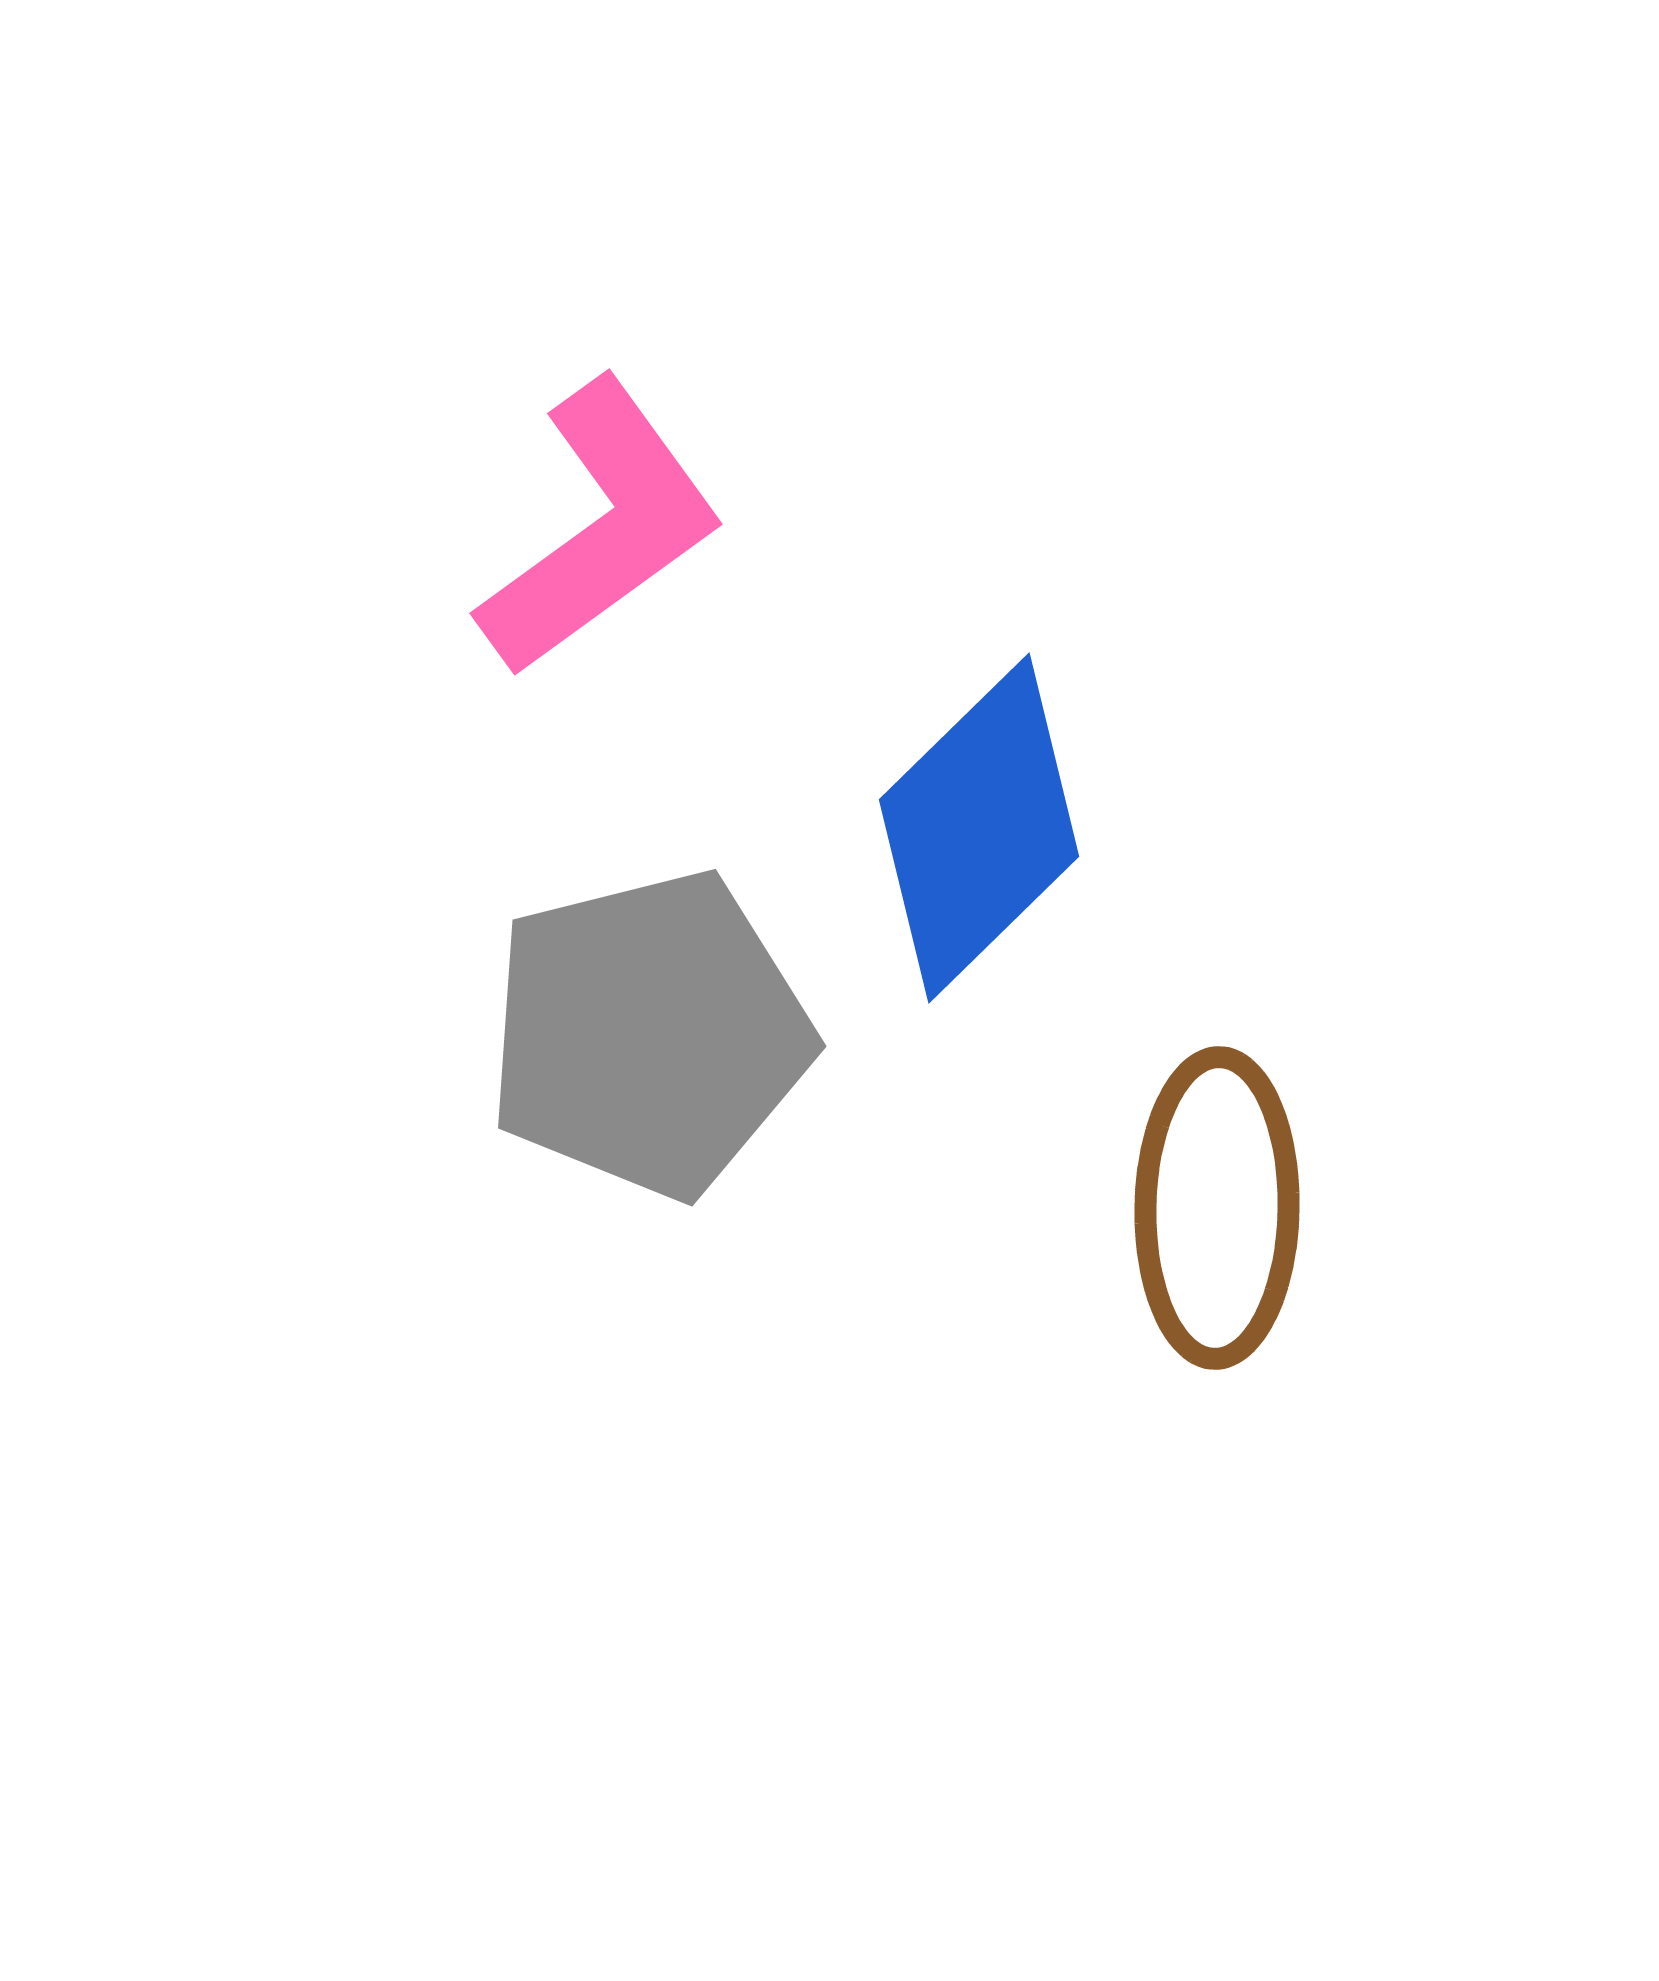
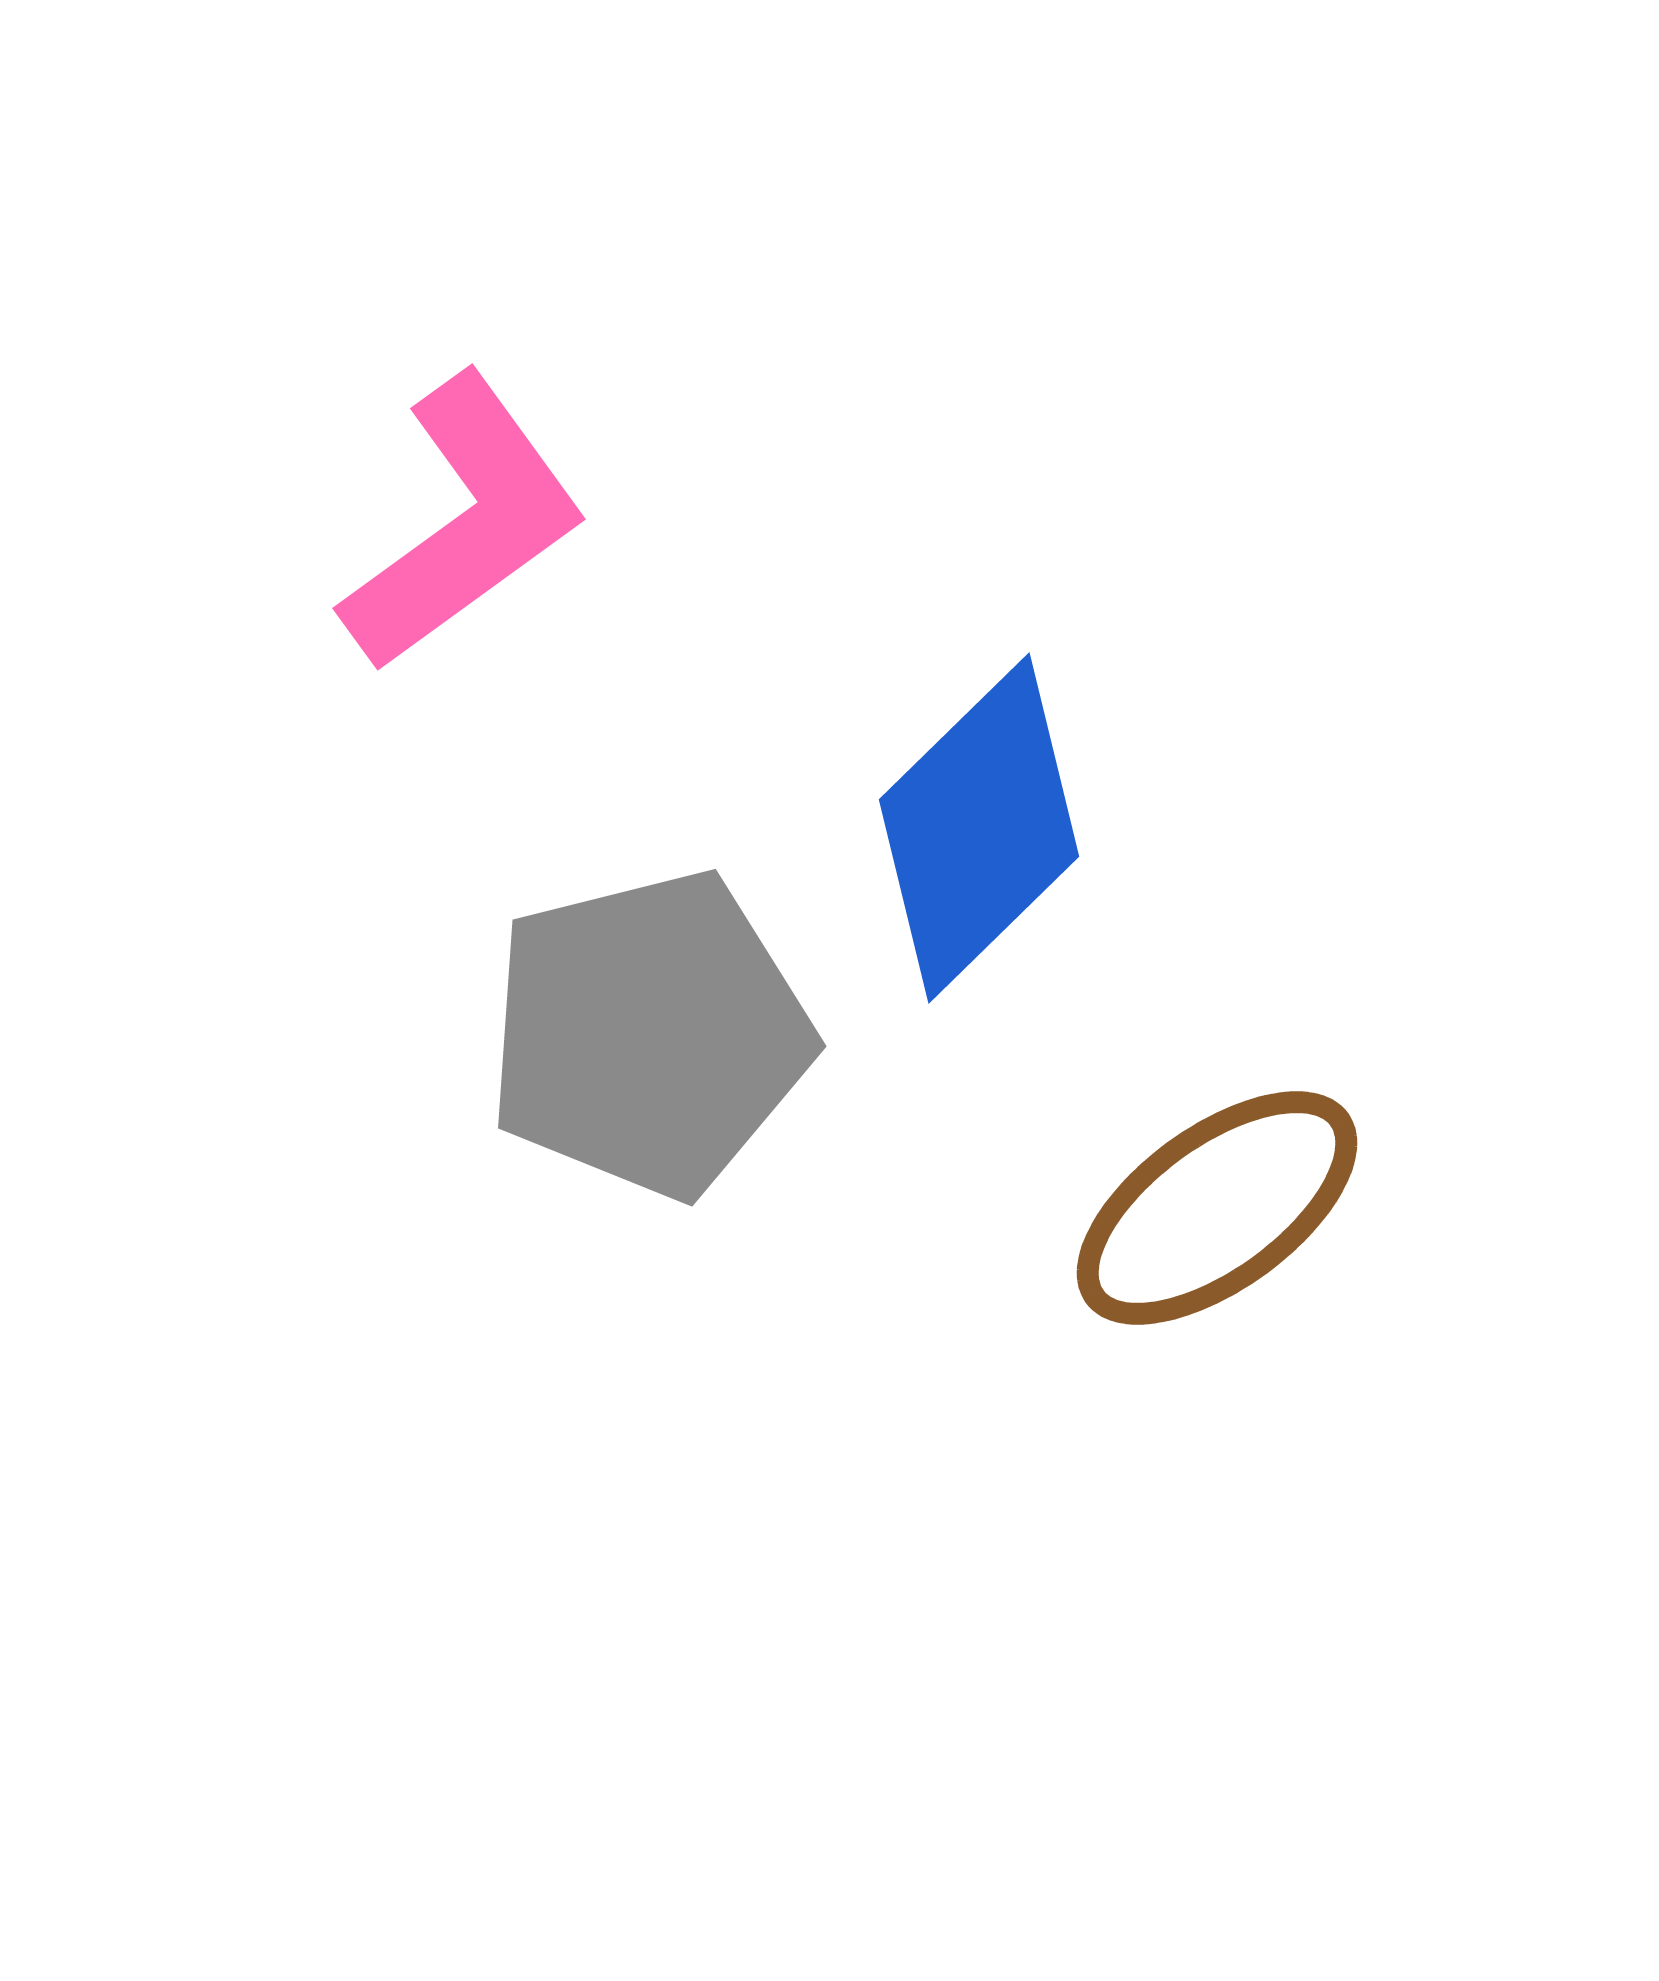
pink L-shape: moved 137 px left, 5 px up
brown ellipse: rotated 53 degrees clockwise
